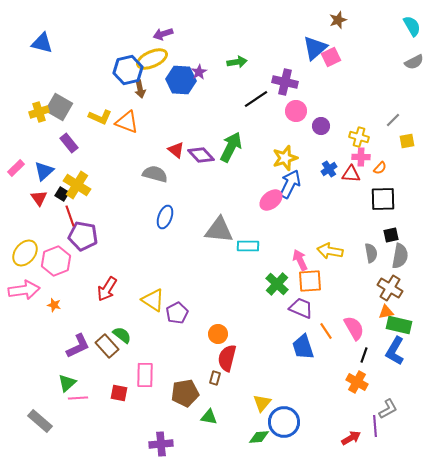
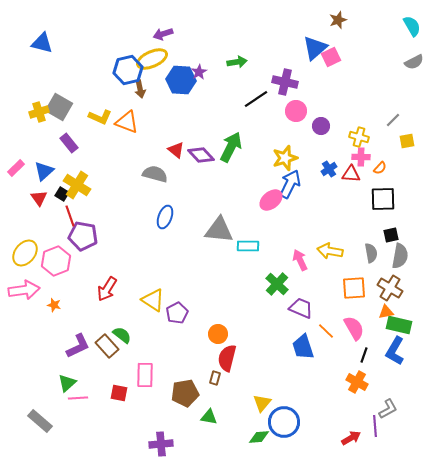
orange square at (310, 281): moved 44 px right, 7 px down
orange line at (326, 331): rotated 12 degrees counterclockwise
